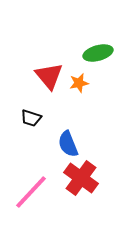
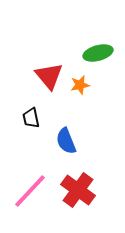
orange star: moved 1 px right, 2 px down
black trapezoid: rotated 60 degrees clockwise
blue semicircle: moved 2 px left, 3 px up
red cross: moved 3 px left, 12 px down
pink line: moved 1 px left, 1 px up
